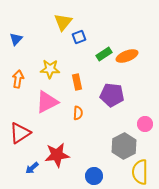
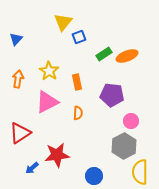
yellow star: moved 1 px left, 2 px down; rotated 30 degrees clockwise
pink circle: moved 14 px left, 3 px up
